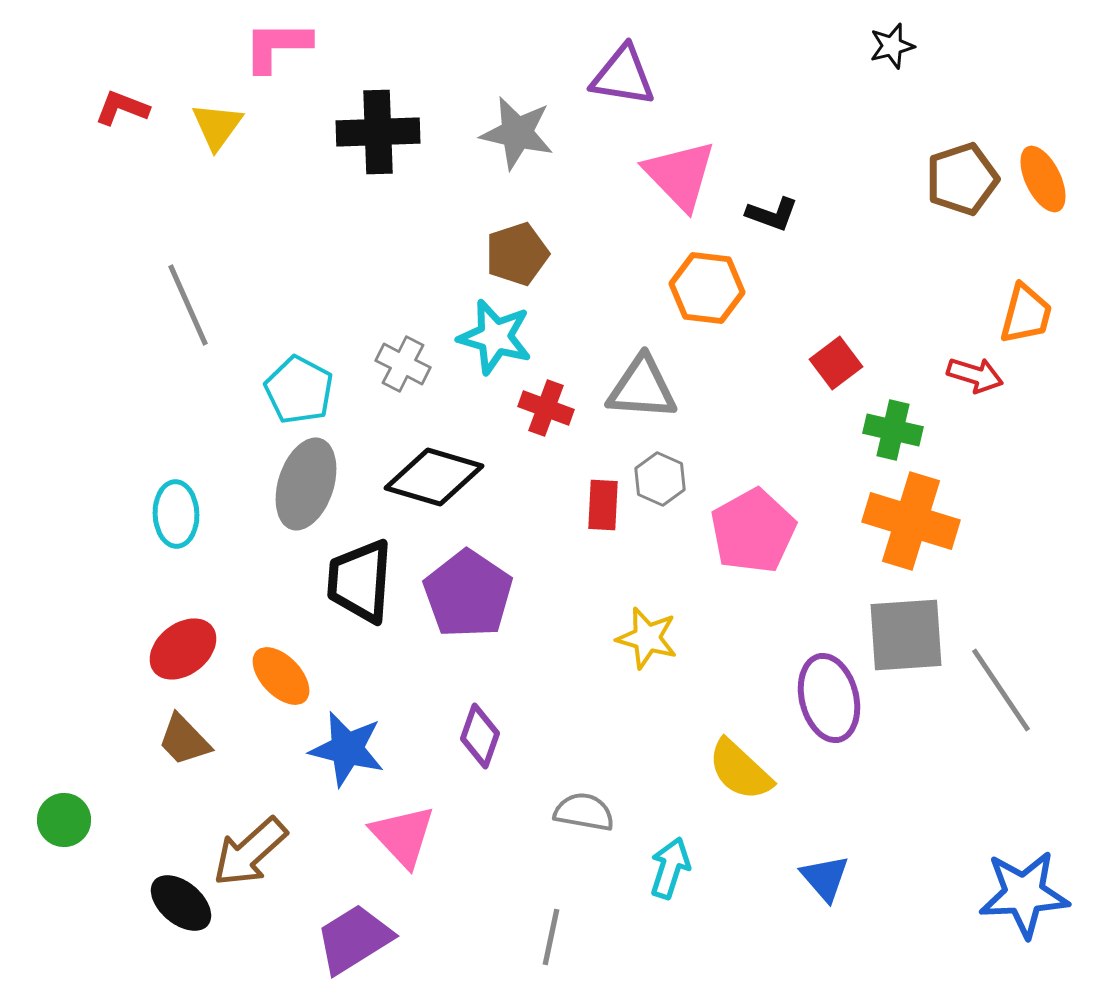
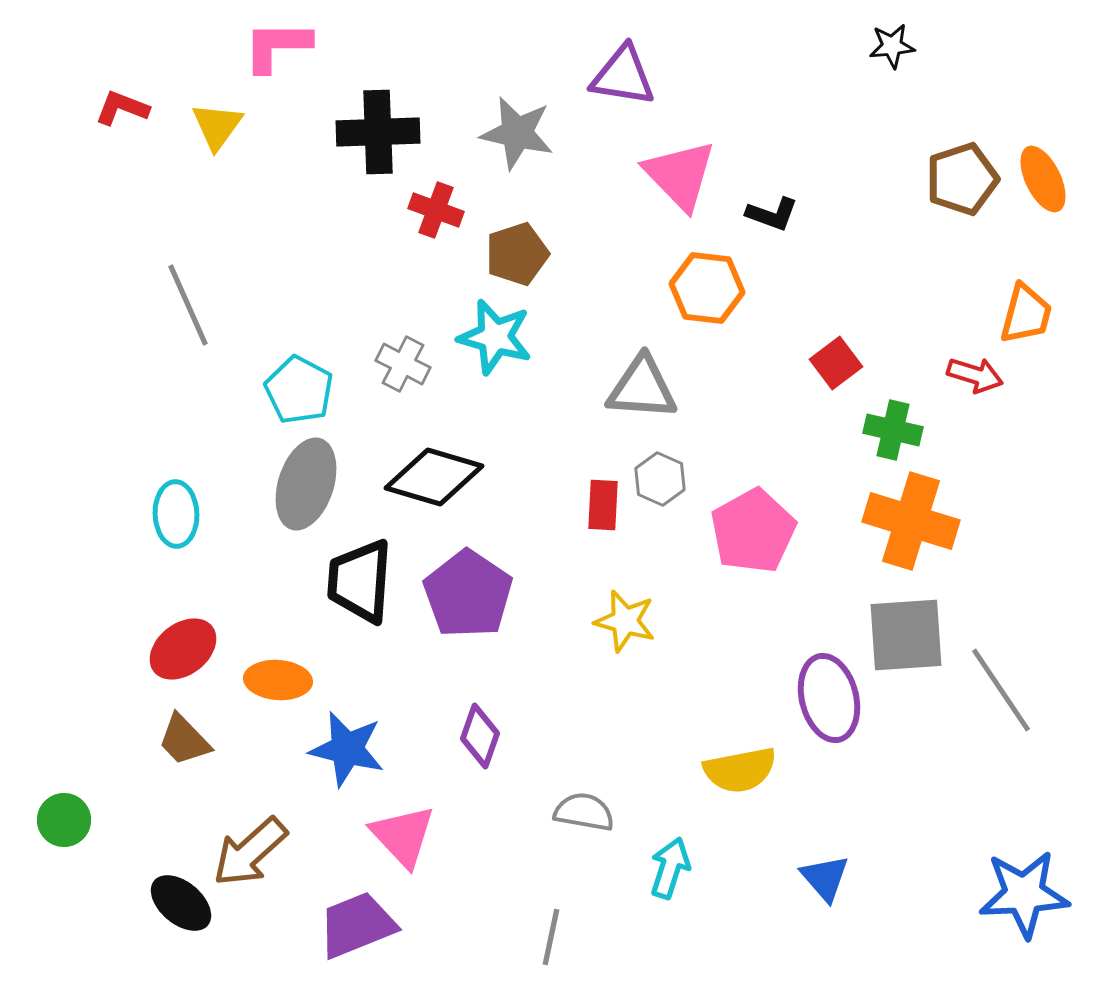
black star at (892, 46): rotated 9 degrees clockwise
red cross at (546, 408): moved 110 px left, 198 px up
yellow star at (647, 638): moved 22 px left, 17 px up
orange ellipse at (281, 676): moved 3 px left, 4 px down; rotated 42 degrees counterclockwise
yellow semicircle at (740, 770): rotated 54 degrees counterclockwise
purple trapezoid at (354, 939): moved 3 px right, 14 px up; rotated 10 degrees clockwise
